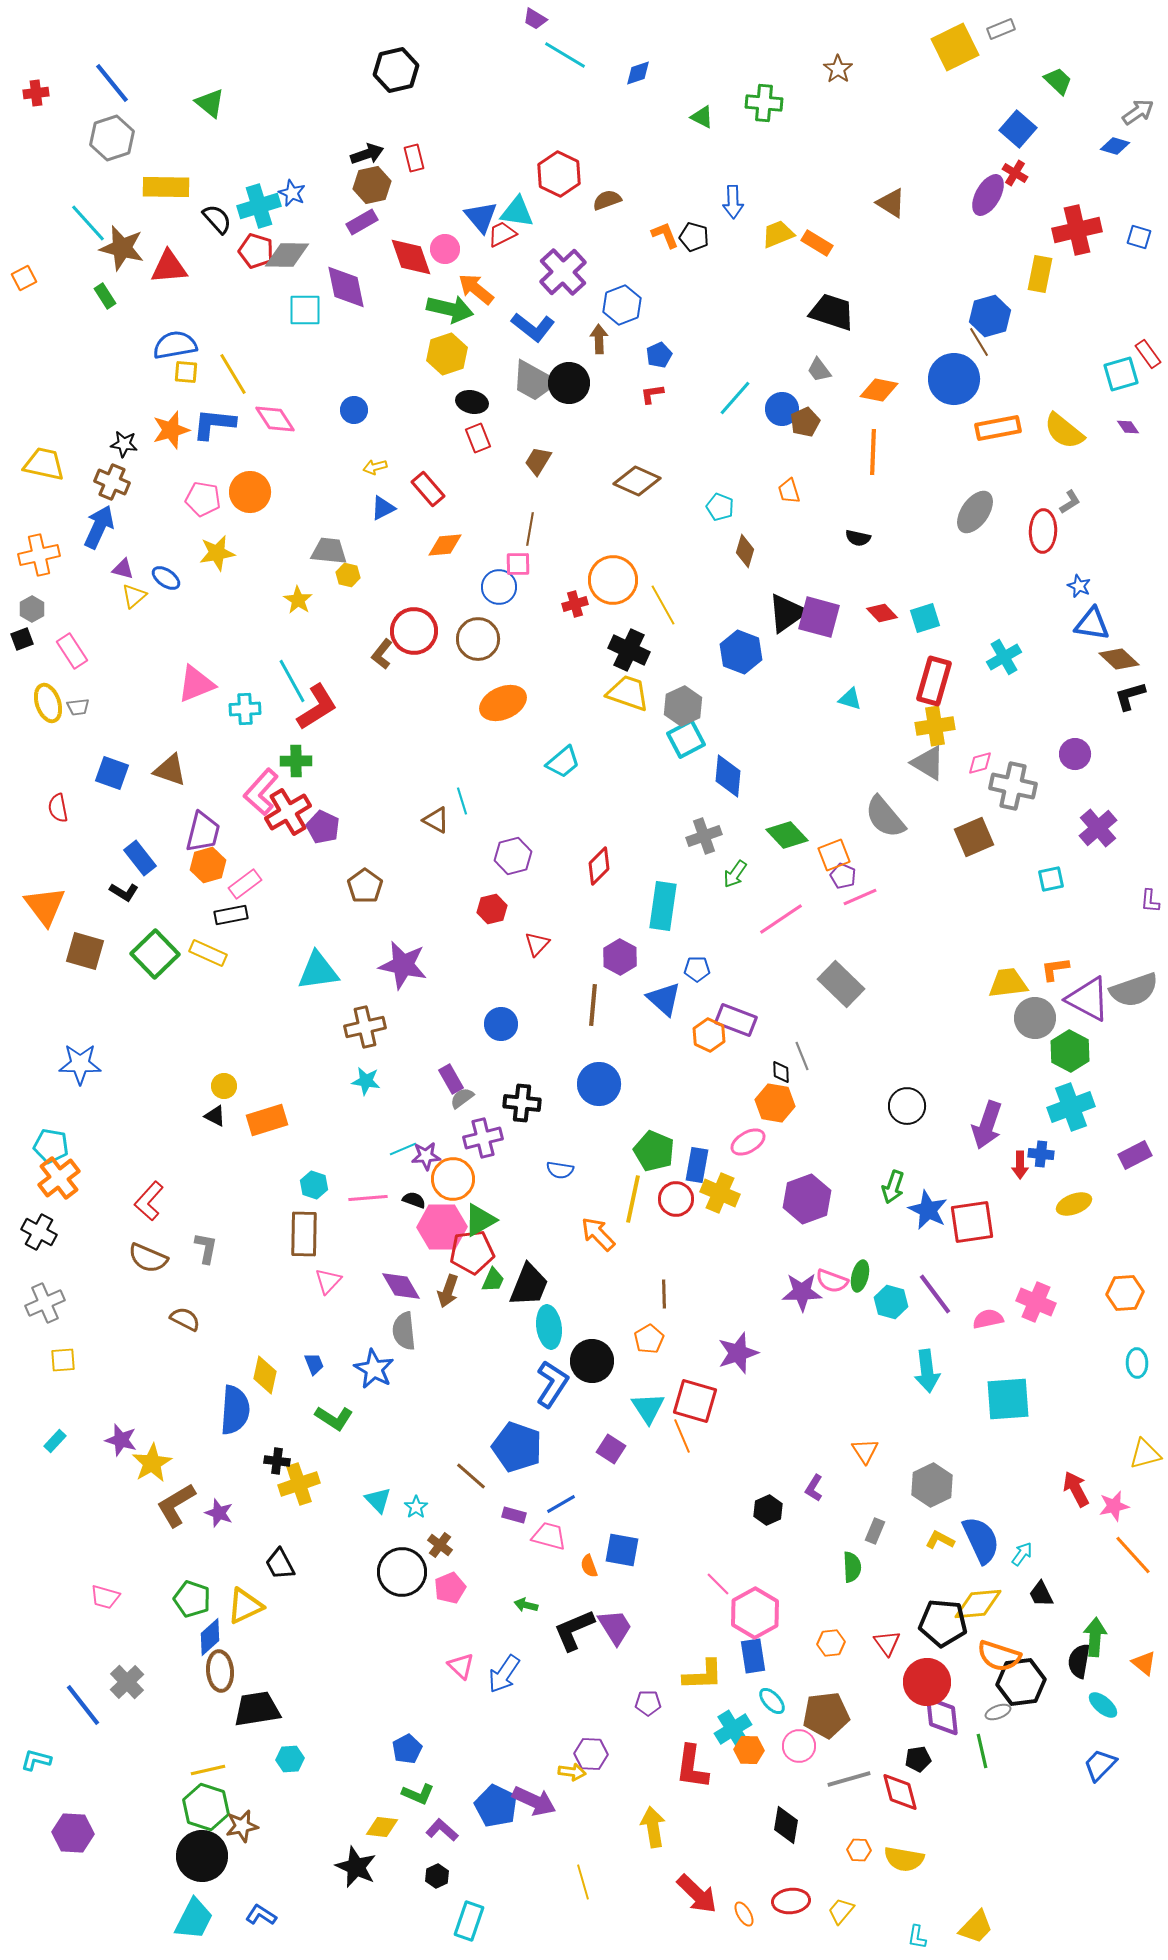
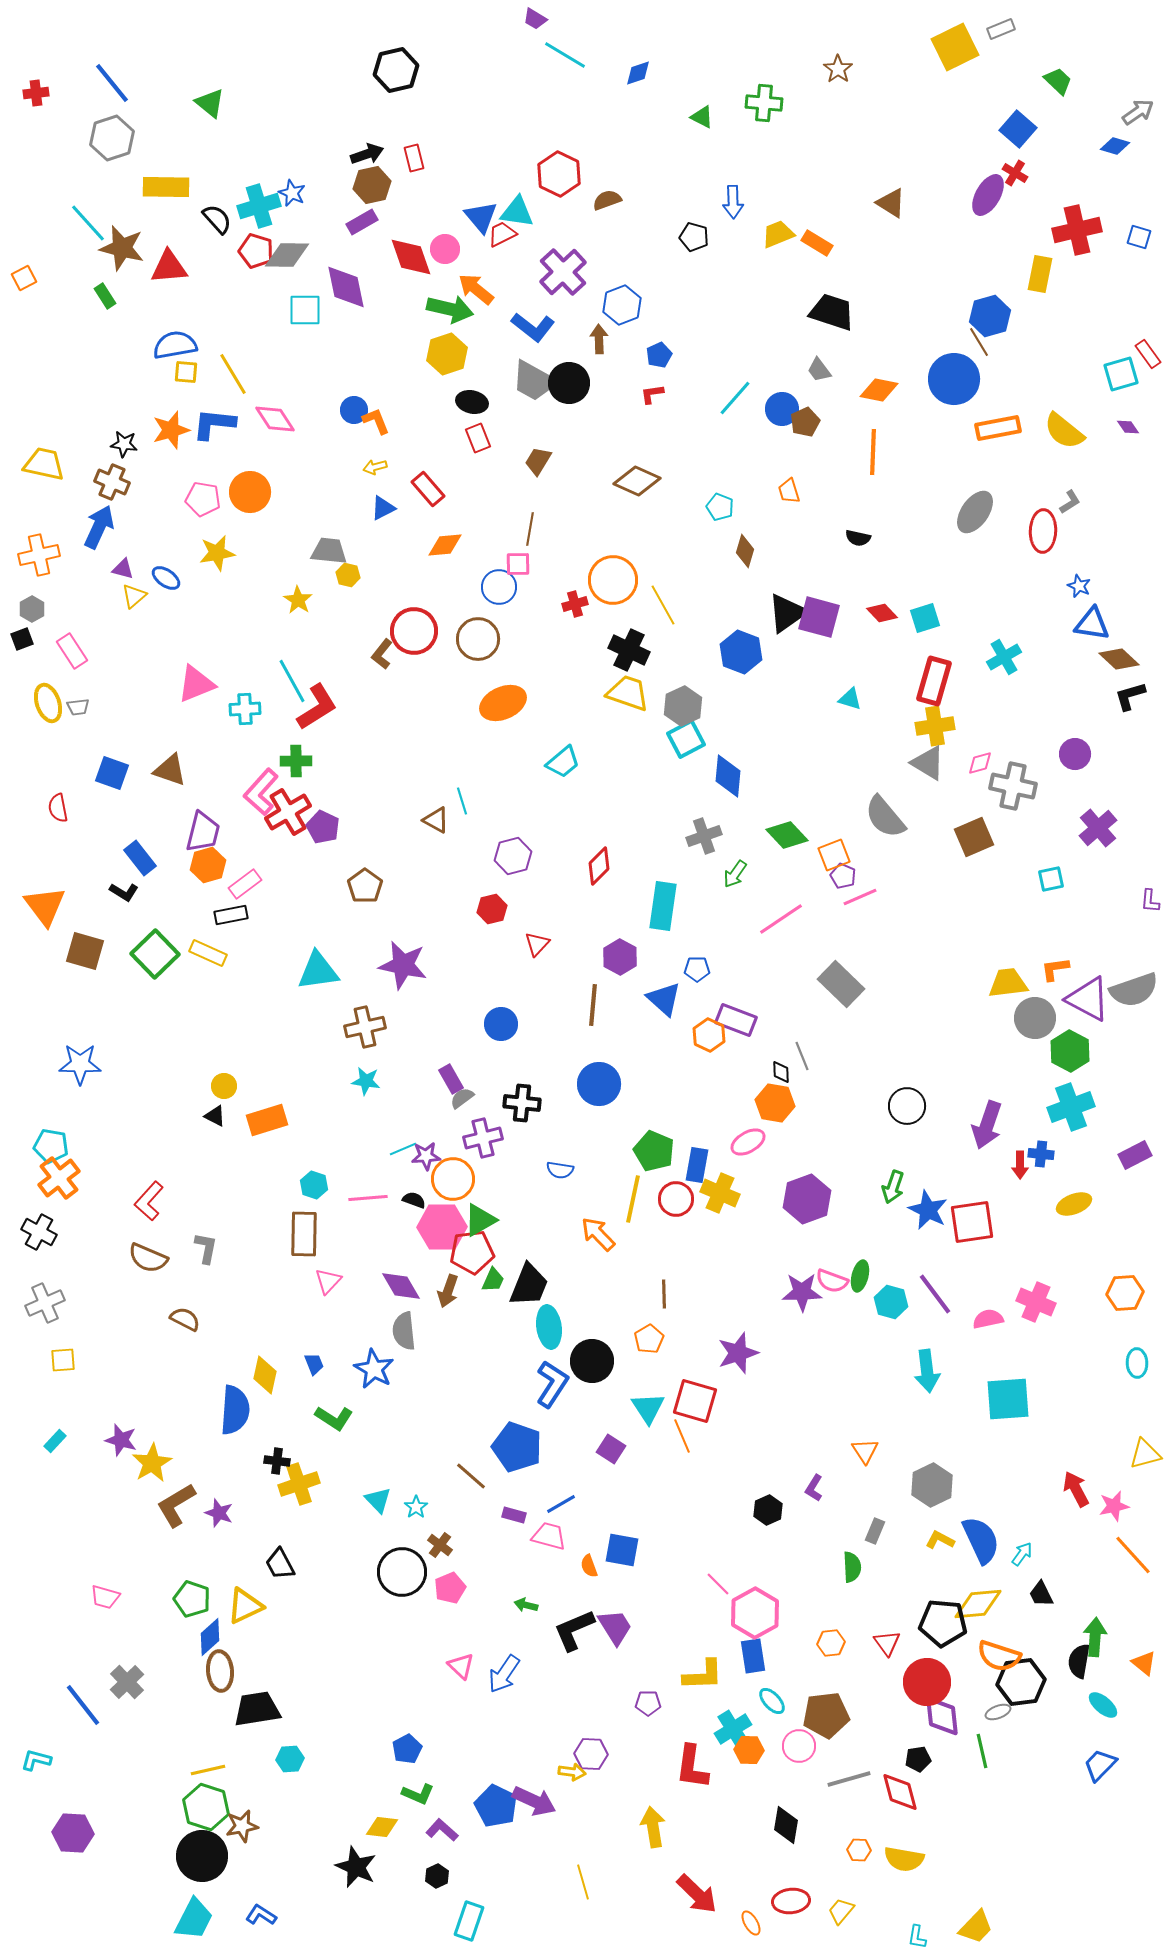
orange L-shape at (665, 235): moved 289 px left, 186 px down
orange ellipse at (744, 1914): moved 7 px right, 9 px down
